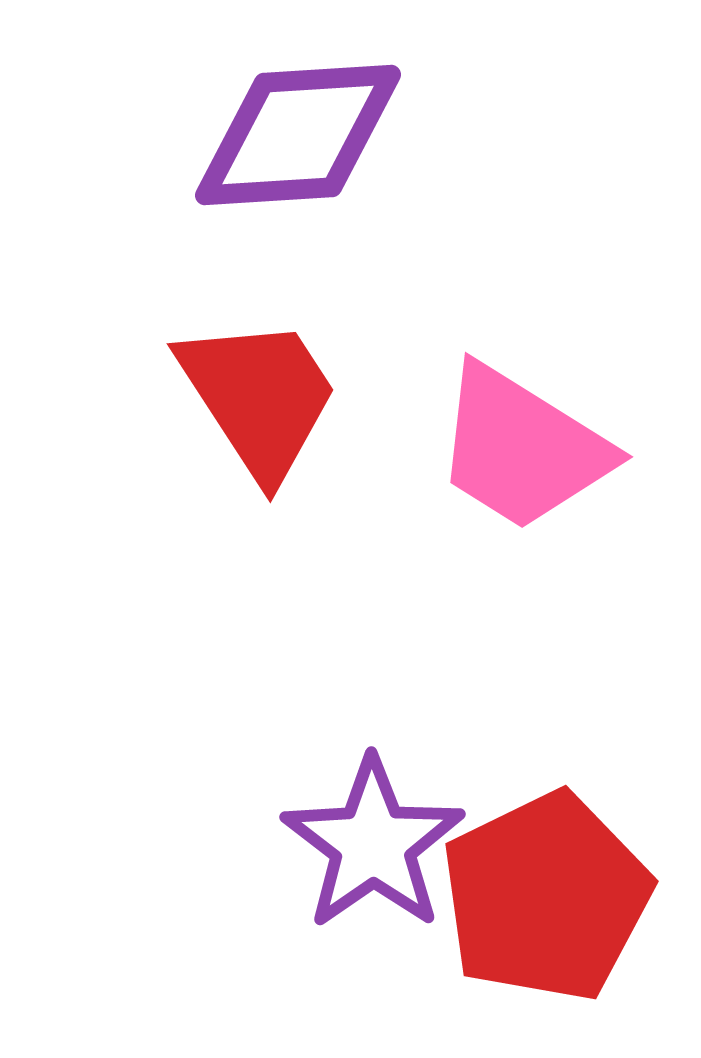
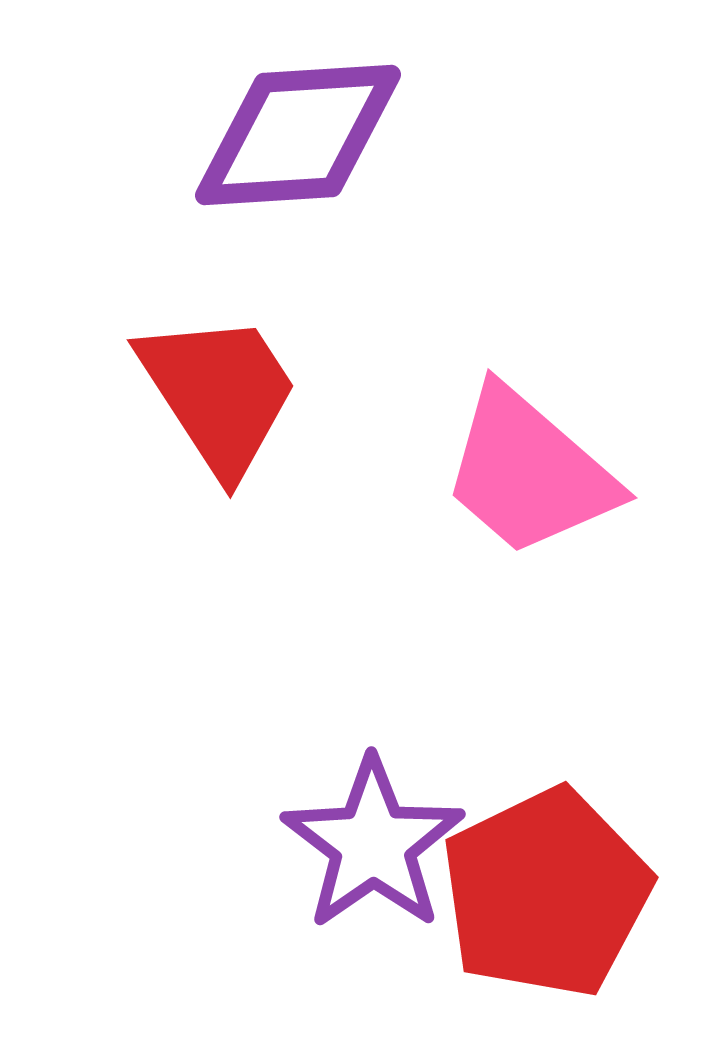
red trapezoid: moved 40 px left, 4 px up
pink trapezoid: moved 7 px right, 24 px down; rotated 9 degrees clockwise
red pentagon: moved 4 px up
